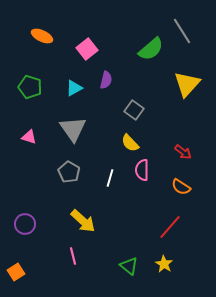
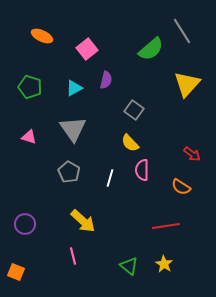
red arrow: moved 9 px right, 2 px down
red line: moved 4 px left, 1 px up; rotated 40 degrees clockwise
orange square: rotated 36 degrees counterclockwise
